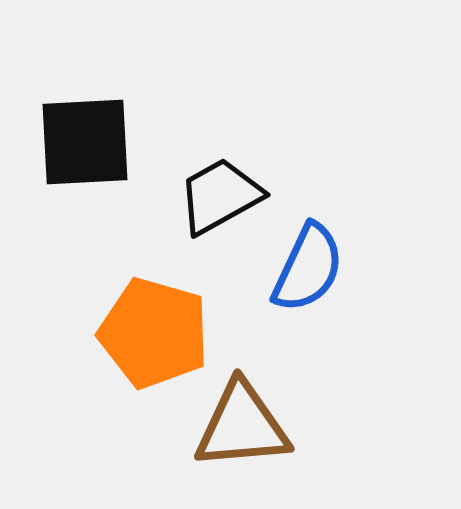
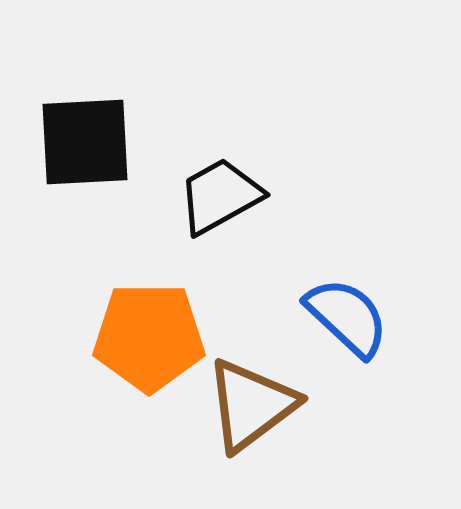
blue semicircle: moved 39 px right, 49 px down; rotated 72 degrees counterclockwise
orange pentagon: moved 5 px left, 4 px down; rotated 16 degrees counterclockwise
brown triangle: moved 9 px right, 21 px up; rotated 32 degrees counterclockwise
